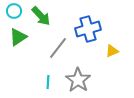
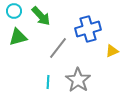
green triangle: rotated 18 degrees clockwise
